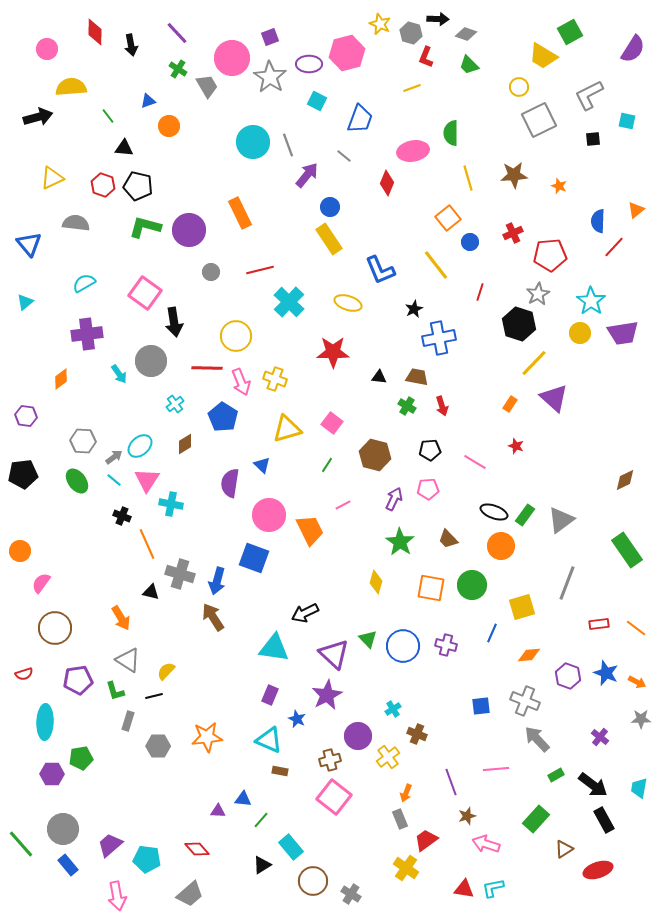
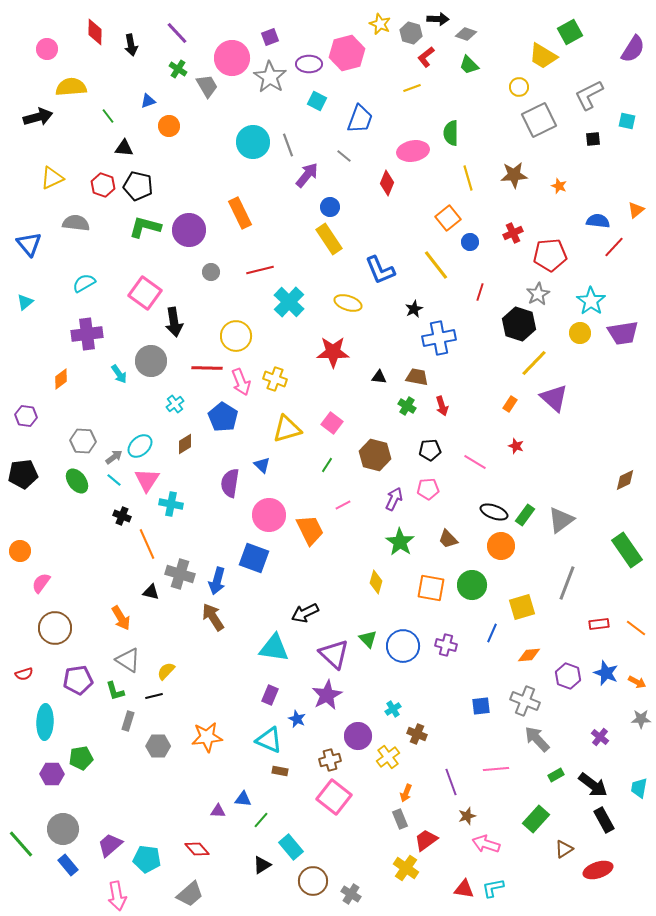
red L-shape at (426, 57): rotated 30 degrees clockwise
blue semicircle at (598, 221): rotated 95 degrees clockwise
